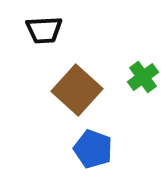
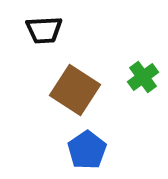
brown square: moved 2 px left; rotated 9 degrees counterclockwise
blue pentagon: moved 6 px left, 1 px down; rotated 18 degrees clockwise
